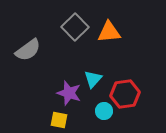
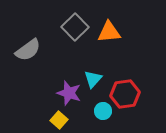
cyan circle: moved 1 px left
yellow square: rotated 30 degrees clockwise
